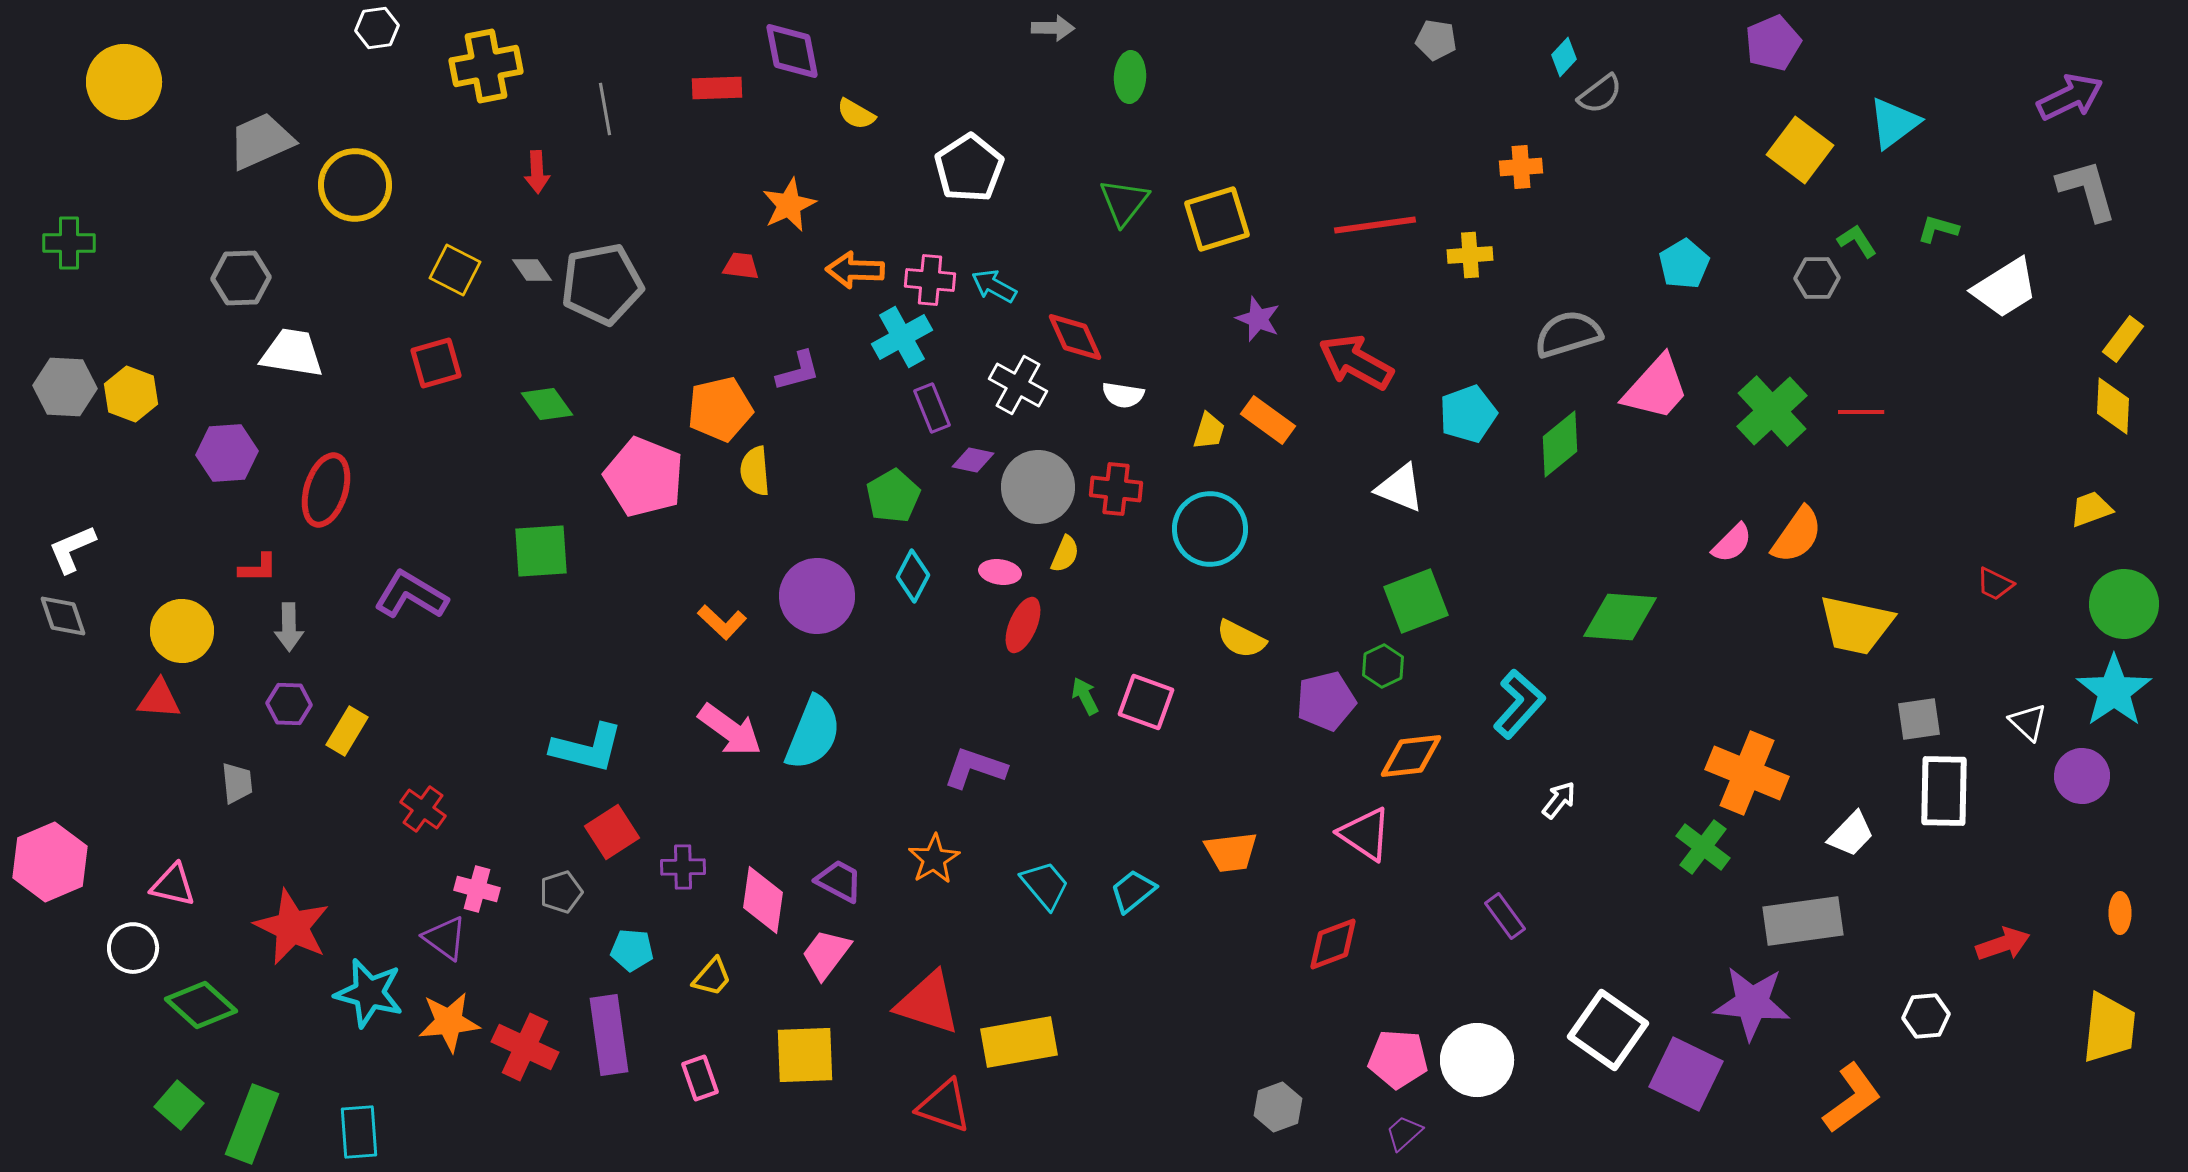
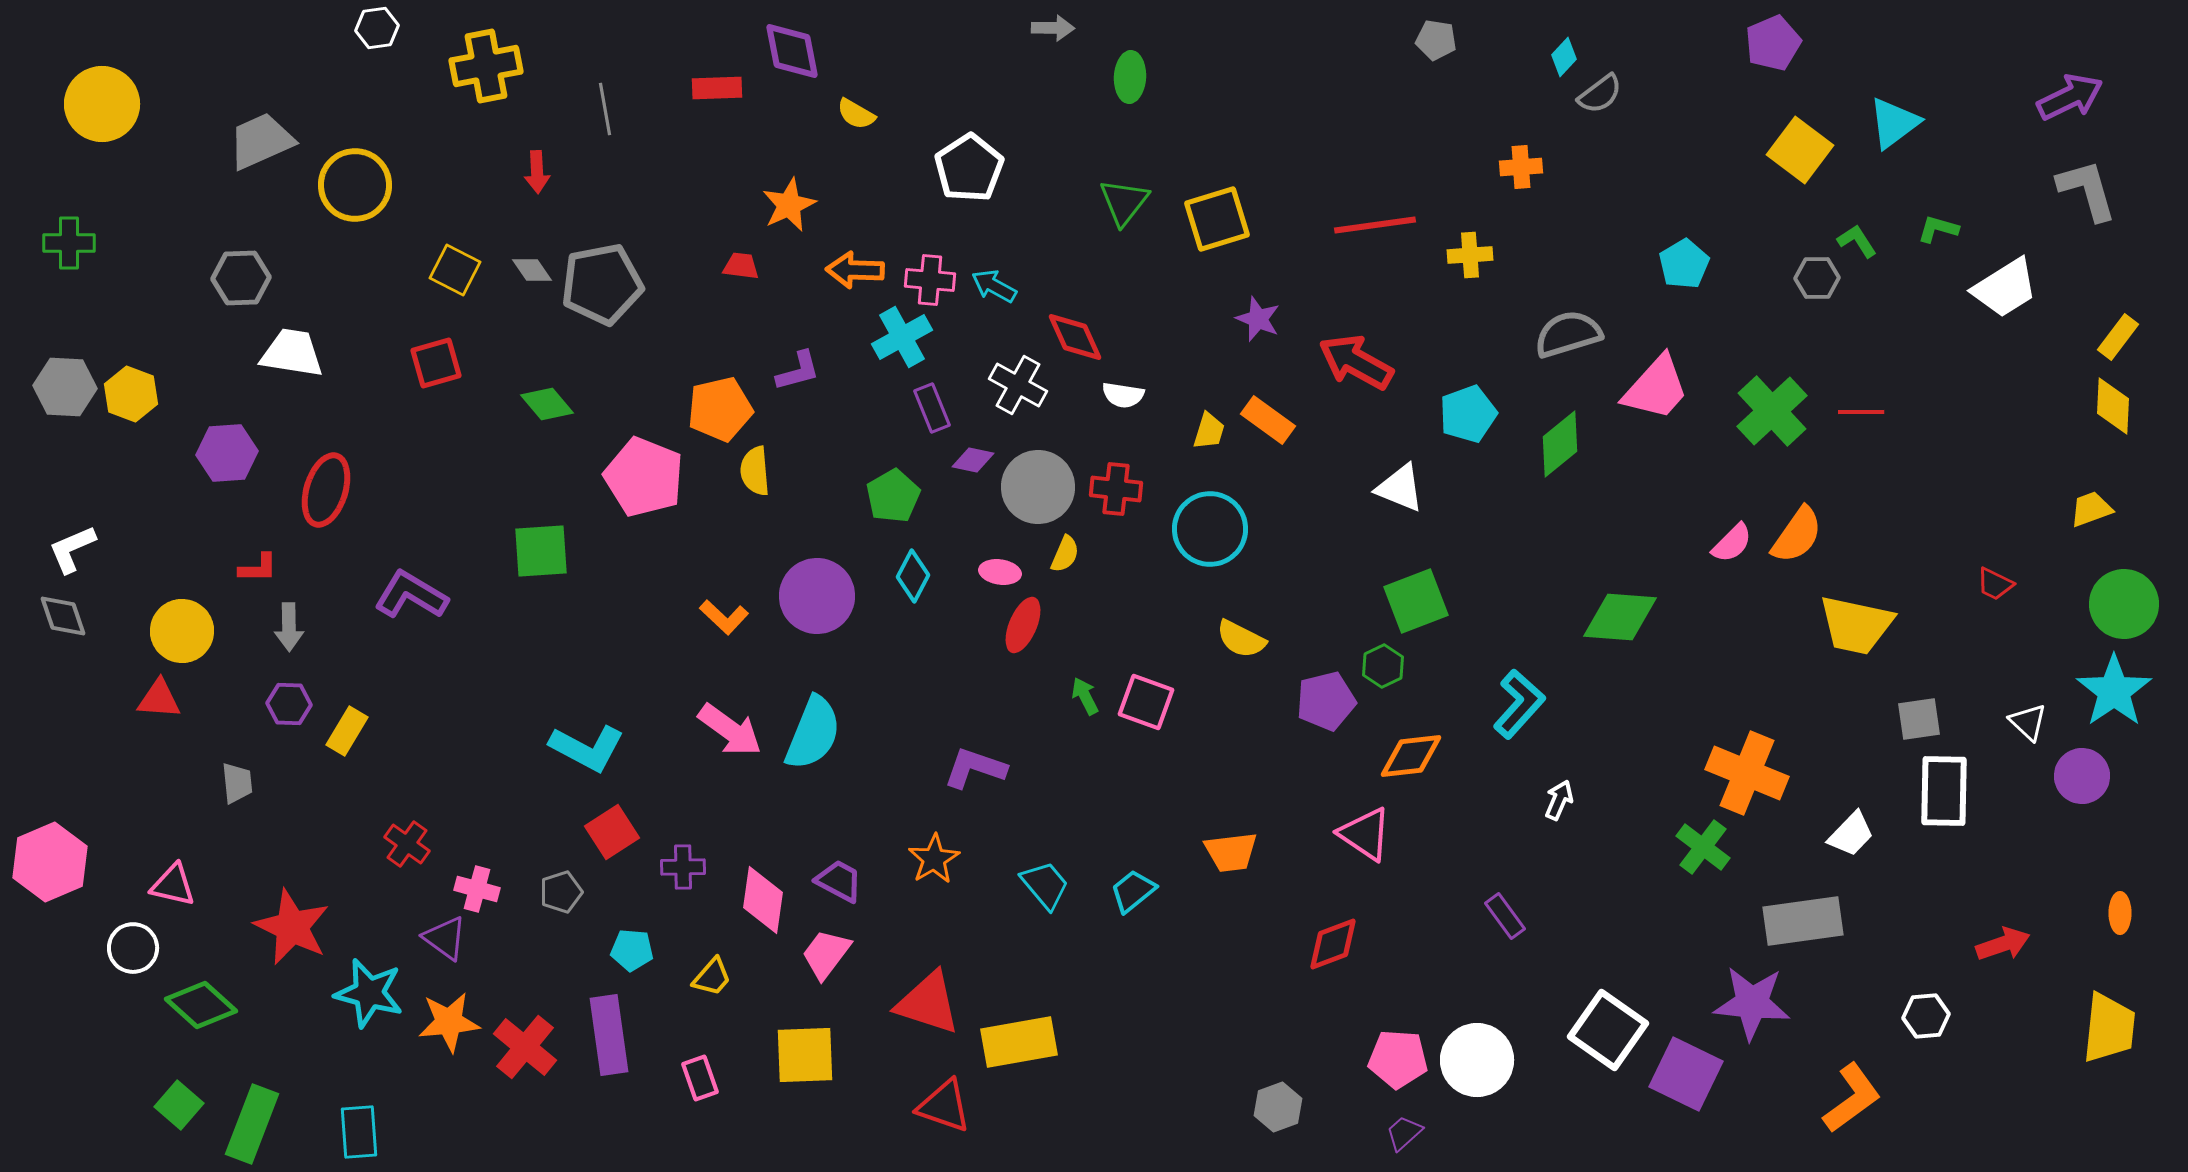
yellow circle at (124, 82): moved 22 px left, 22 px down
yellow rectangle at (2123, 339): moved 5 px left, 2 px up
green diamond at (547, 404): rotated 4 degrees counterclockwise
orange L-shape at (722, 622): moved 2 px right, 5 px up
cyan L-shape at (587, 748): rotated 14 degrees clockwise
white arrow at (1559, 800): rotated 15 degrees counterclockwise
red cross at (423, 809): moved 16 px left, 35 px down
red cross at (525, 1047): rotated 14 degrees clockwise
